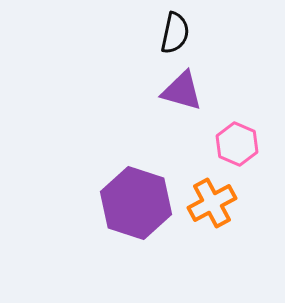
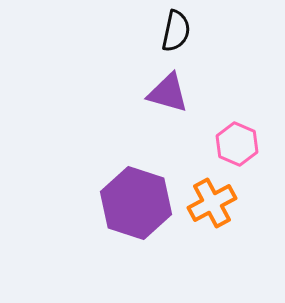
black semicircle: moved 1 px right, 2 px up
purple triangle: moved 14 px left, 2 px down
